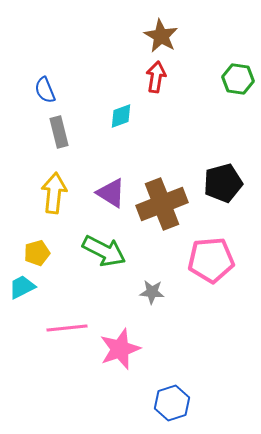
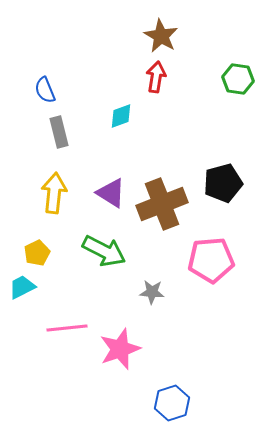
yellow pentagon: rotated 10 degrees counterclockwise
